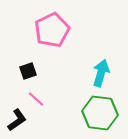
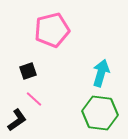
pink pentagon: rotated 12 degrees clockwise
pink line: moved 2 px left
